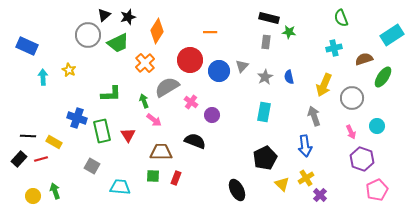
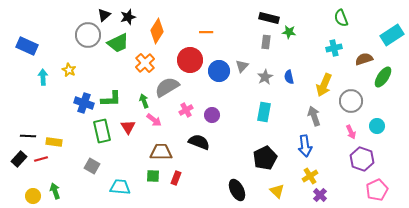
orange line at (210, 32): moved 4 px left
green L-shape at (111, 94): moved 5 px down
gray circle at (352, 98): moved 1 px left, 3 px down
pink cross at (191, 102): moved 5 px left, 8 px down; rotated 24 degrees clockwise
blue cross at (77, 118): moved 7 px right, 15 px up
red triangle at (128, 135): moved 8 px up
black semicircle at (195, 141): moved 4 px right, 1 px down
yellow rectangle at (54, 142): rotated 21 degrees counterclockwise
yellow cross at (306, 178): moved 4 px right, 2 px up
yellow triangle at (282, 184): moved 5 px left, 7 px down
